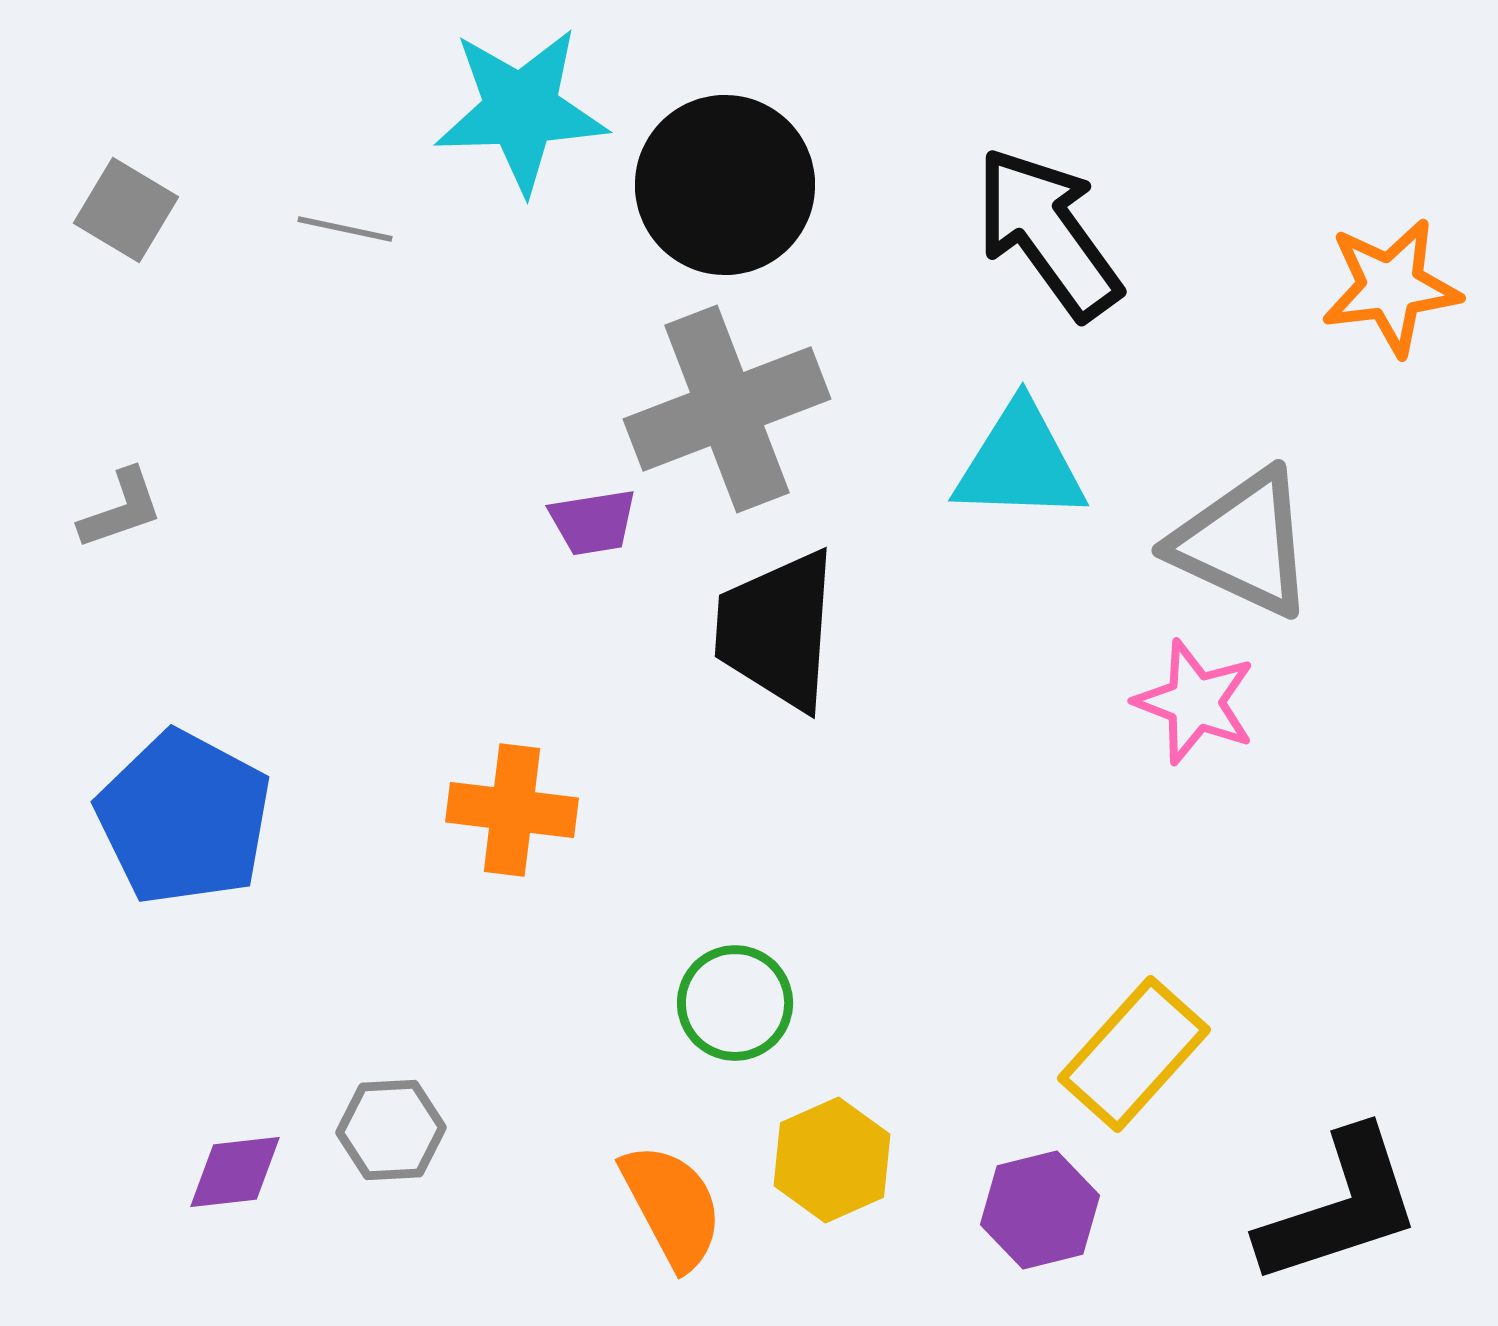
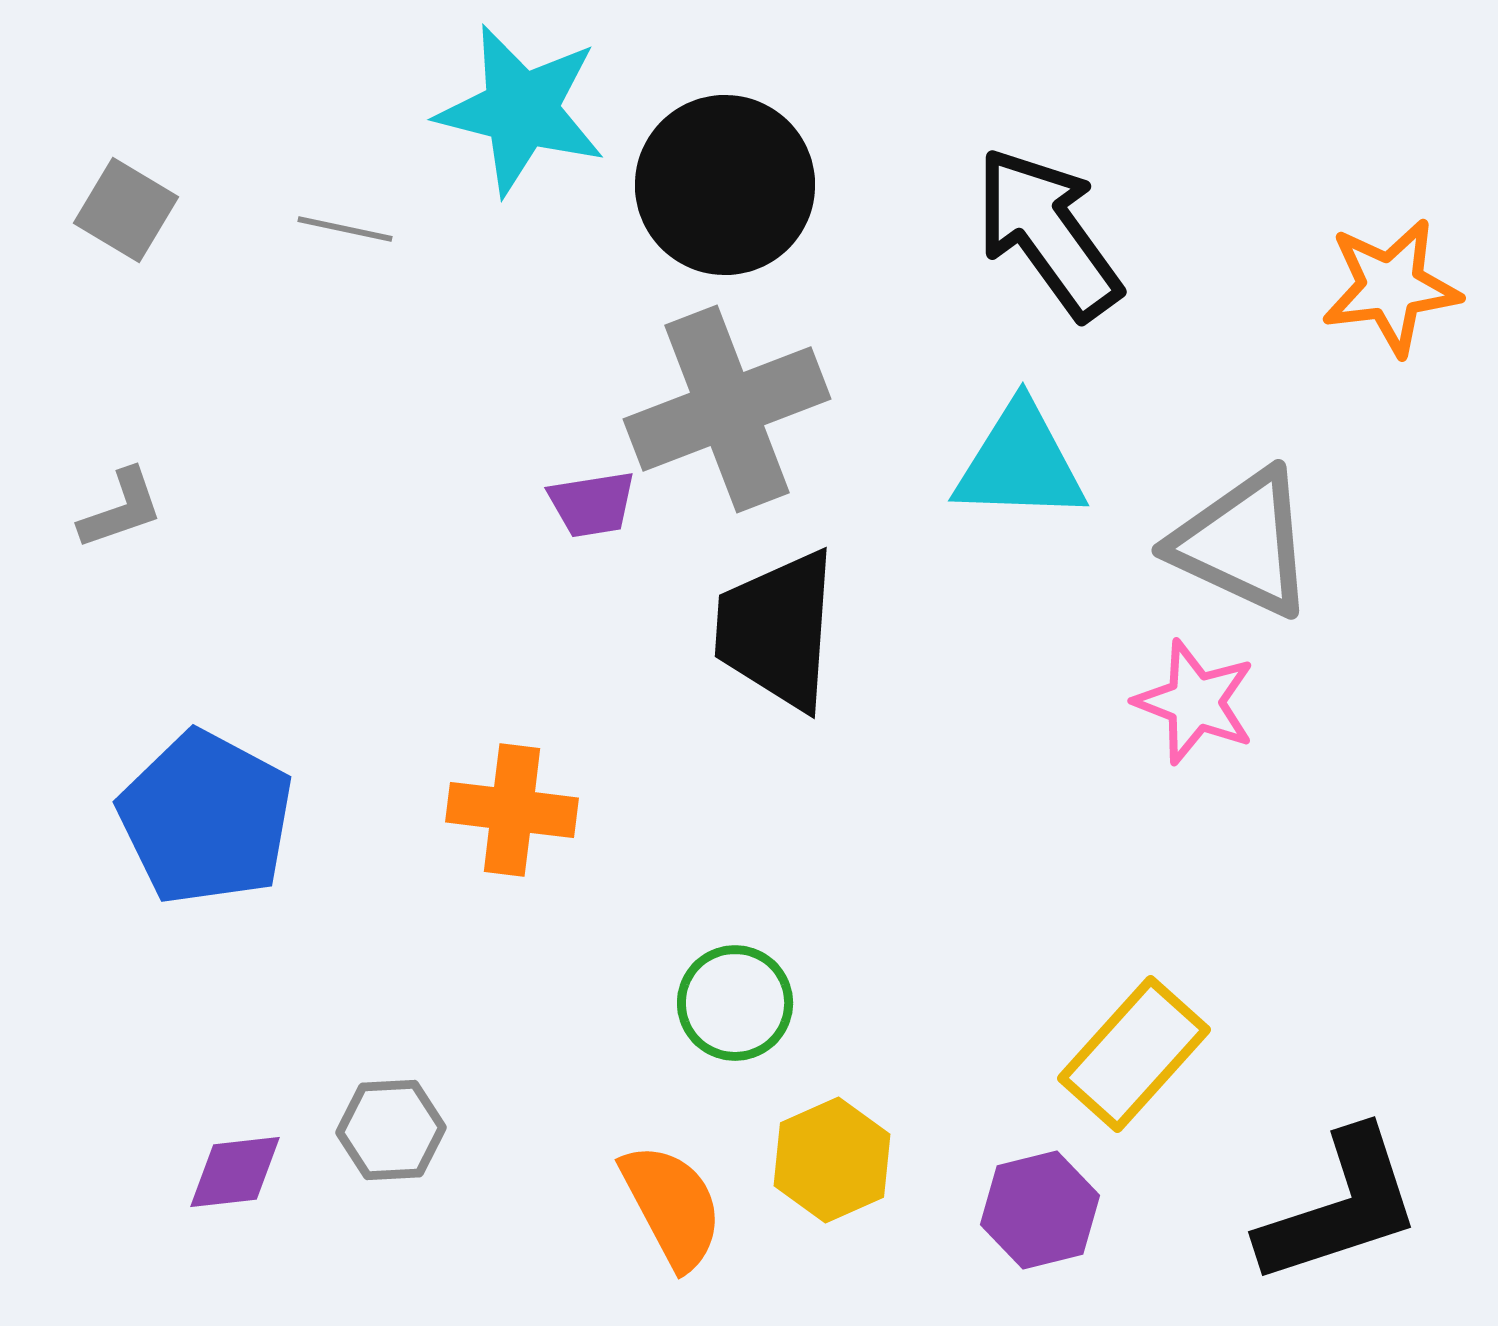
cyan star: rotated 16 degrees clockwise
purple trapezoid: moved 1 px left, 18 px up
blue pentagon: moved 22 px right
